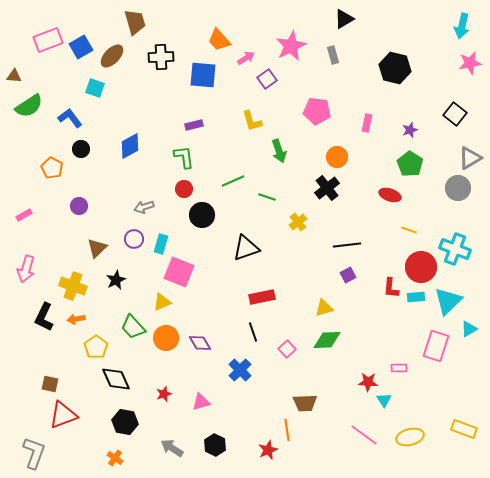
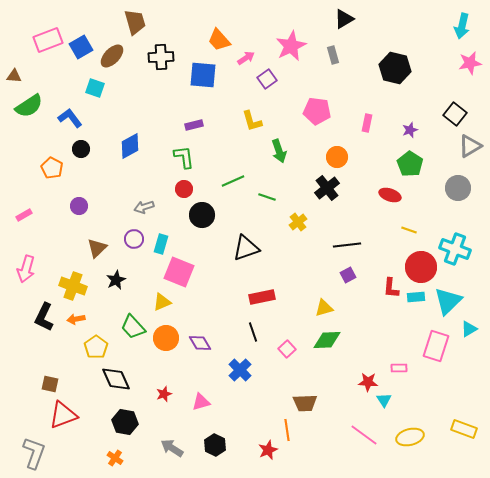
gray triangle at (470, 158): moved 12 px up
